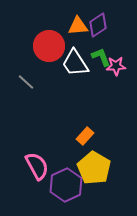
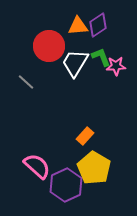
white trapezoid: rotated 64 degrees clockwise
pink semicircle: rotated 20 degrees counterclockwise
